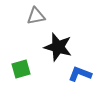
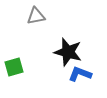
black star: moved 10 px right, 5 px down
green square: moved 7 px left, 2 px up
